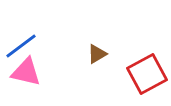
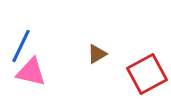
blue line: rotated 28 degrees counterclockwise
pink triangle: moved 5 px right
